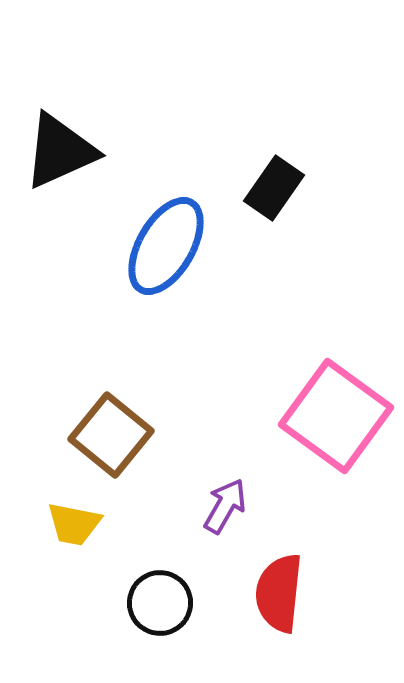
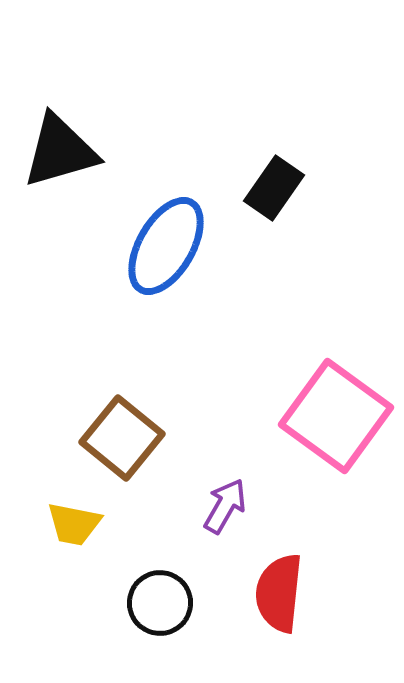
black triangle: rotated 8 degrees clockwise
brown square: moved 11 px right, 3 px down
